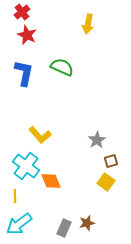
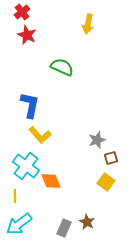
blue L-shape: moved 6 px right, 32 px down
gray star: rotated 12 degrees clockwise
brown square: moved 3 px up
brown star: moved 1 px up; rotated 28 degrees counterclockwise
